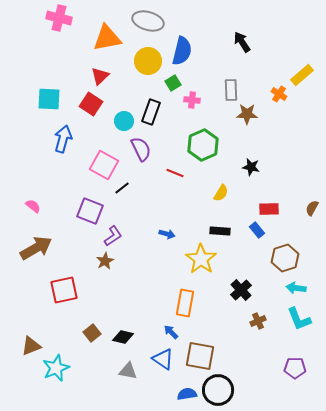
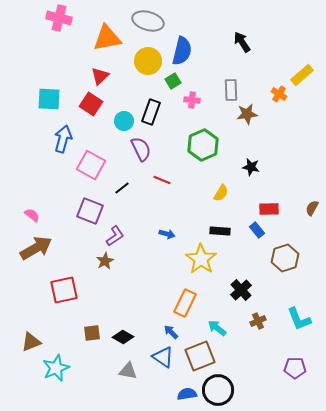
green square at (173, 83): moved 2 px up
brown star at (247, 114): rotated 10 degrees counterclockwise
pink square at (104, 165): moved 13 px left
red line at (175, 173): moved 13 px left, 7 px down
pink semicircle at (33, 206): moved 1 px left, 9 px down
purple L-shape at (113, 236): moved 2 px right
cyan arrow at (296, 288): moved 79 px left, 40 px down; rotated 30 degrees clockwise
orange rectangle at (185, 303): rotated 16 degrees clockwise
brown square at (92, 333): rotated 30 degrees clockwise
black diamond at (123, 337): rotated 15 degrees clockwise
brown triangle at (31, 346): moved 4 px up
brown square at (200, 356): rotated 32 degrees counterclockwise
blue triangle at (163, 359): moved 2 px up
